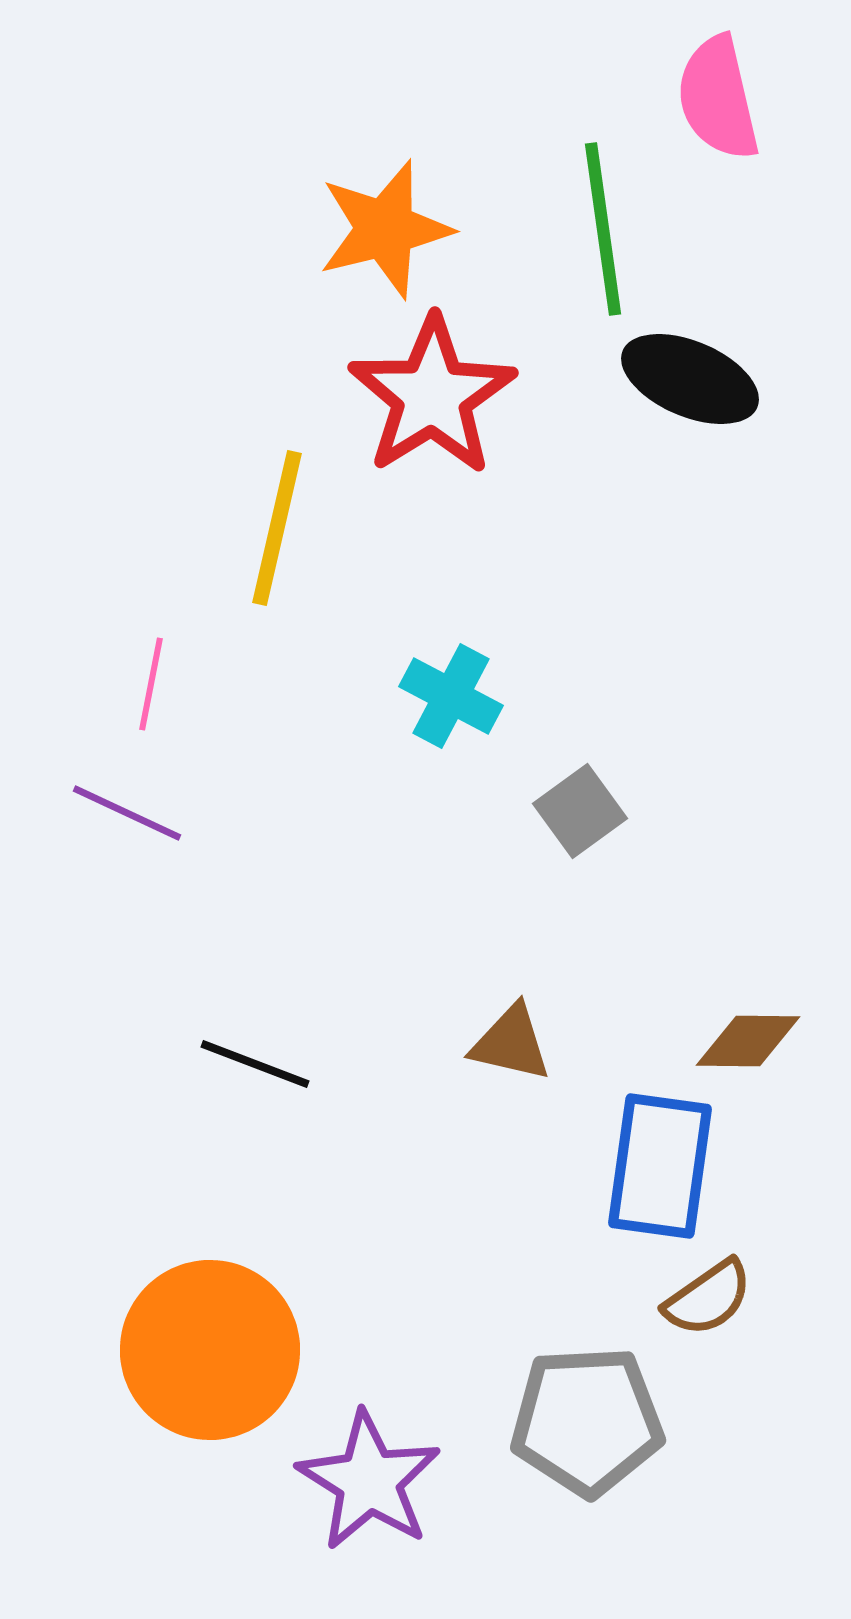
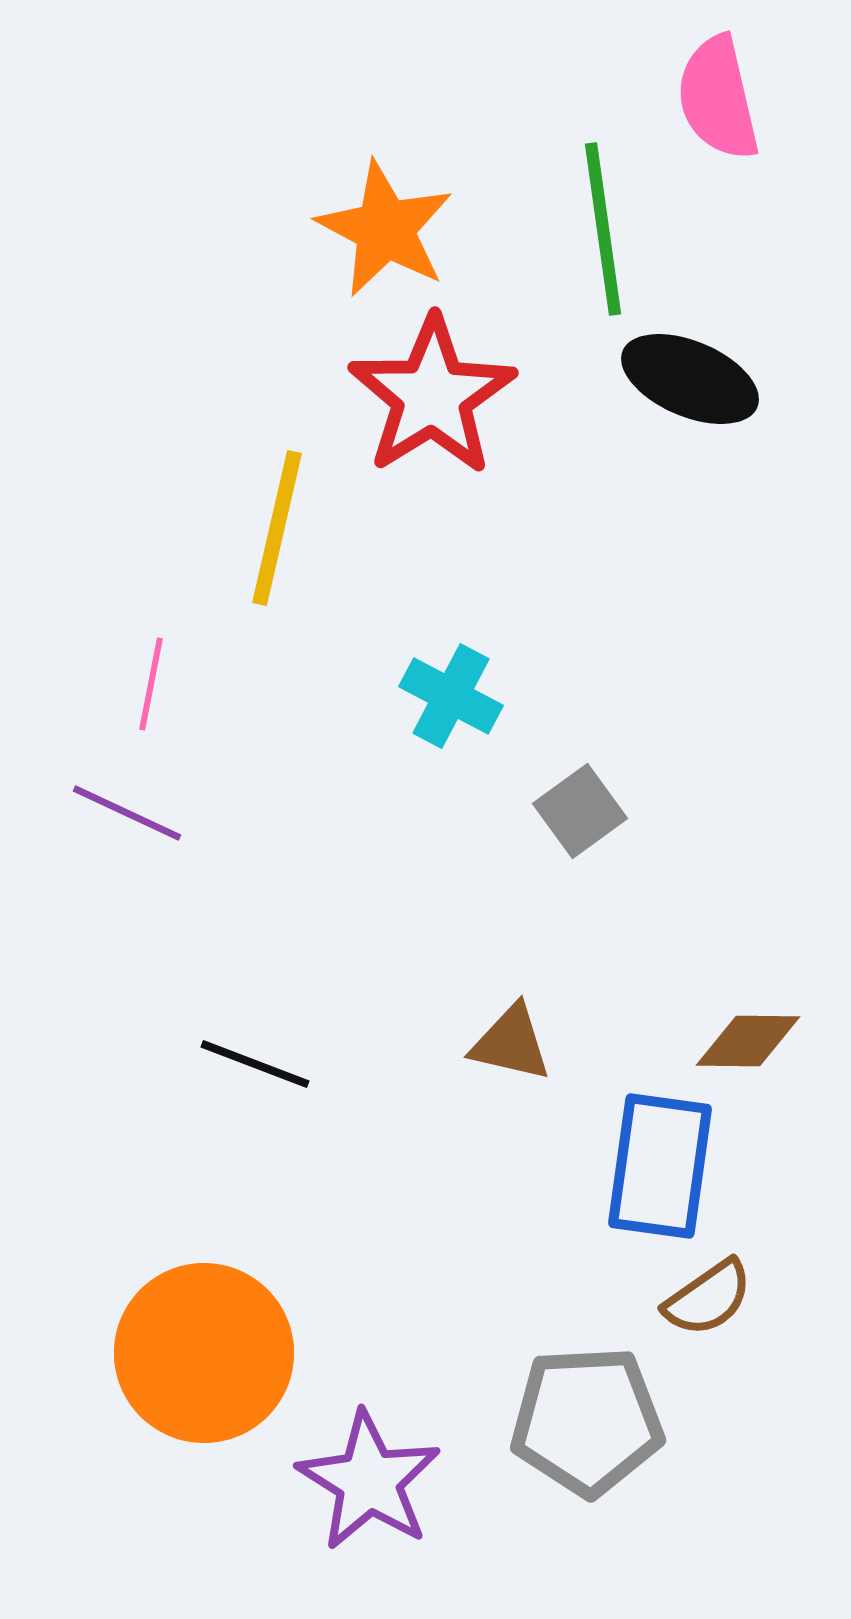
orange star: rotated 30 degrees counterclockwise
orange circle: moved 6 px left, 3 px down
